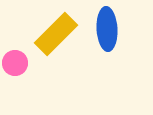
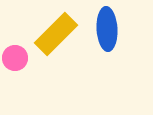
pink circle: moved 5 px up
